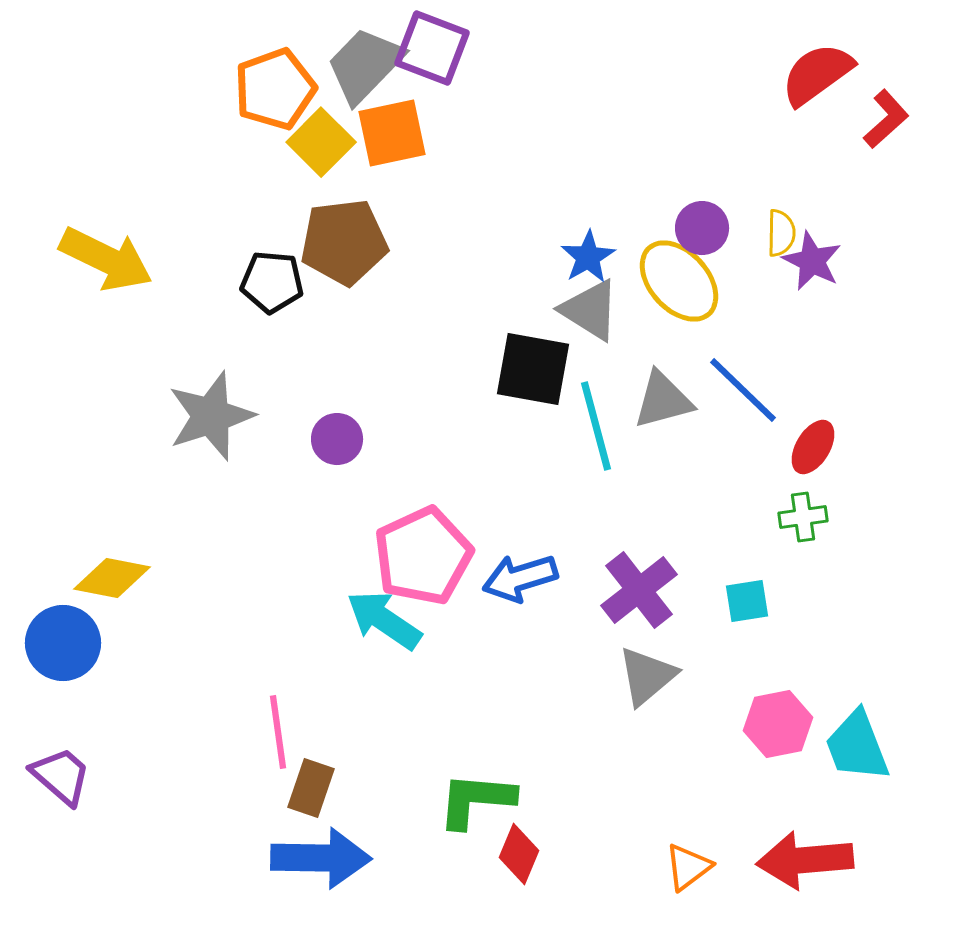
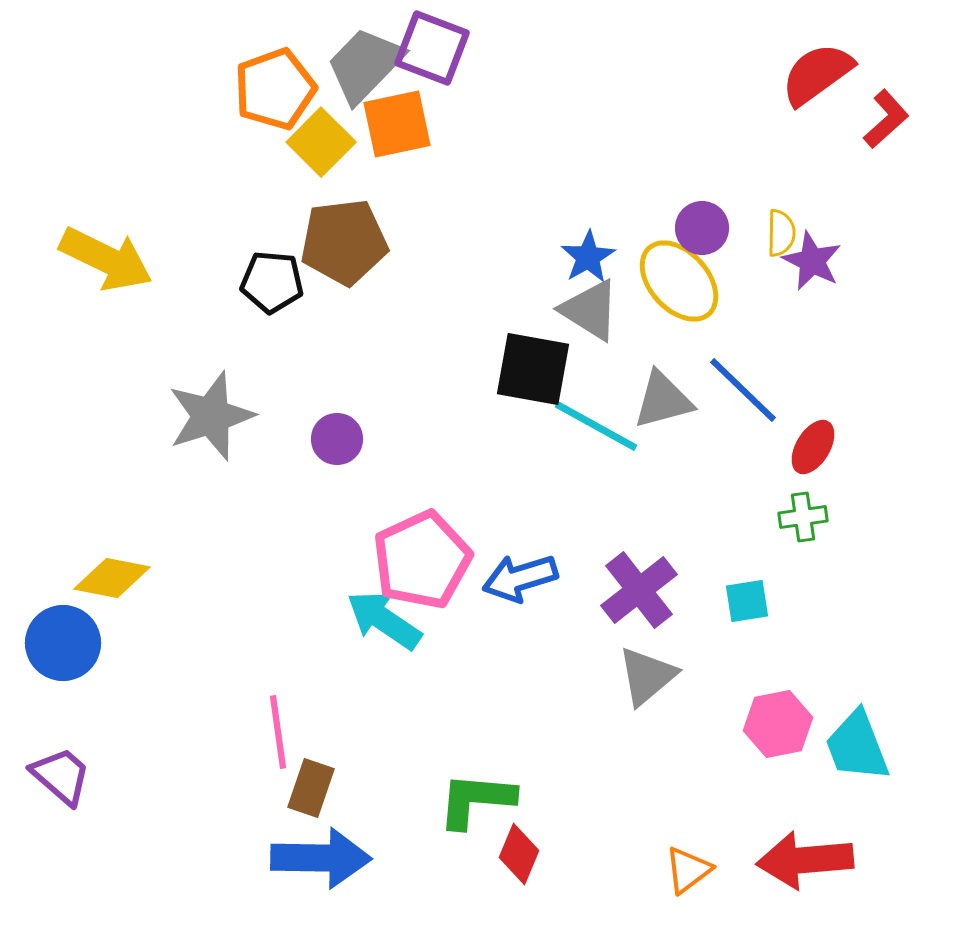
orange square at (392, 133): moved 5 px right, 9 px up
cyan line at (596, 426): rotated 46 degrees counterclockwise
pink pentagon at (423, 556): moved 1 px left, 4 px down
orange triangle at (688, 867): moved 3 px down
